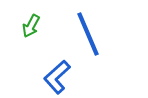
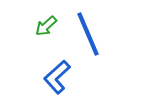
green arrow: moved 15 px right; rotated 20 degrees clockwise
